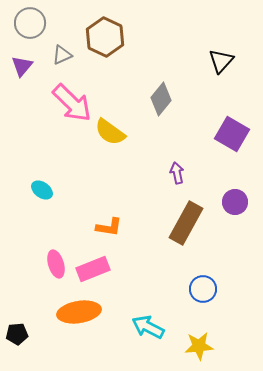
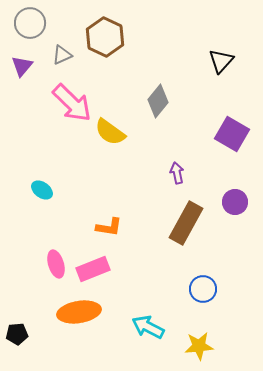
gray diamond: moved 3 px left, 2 px down
